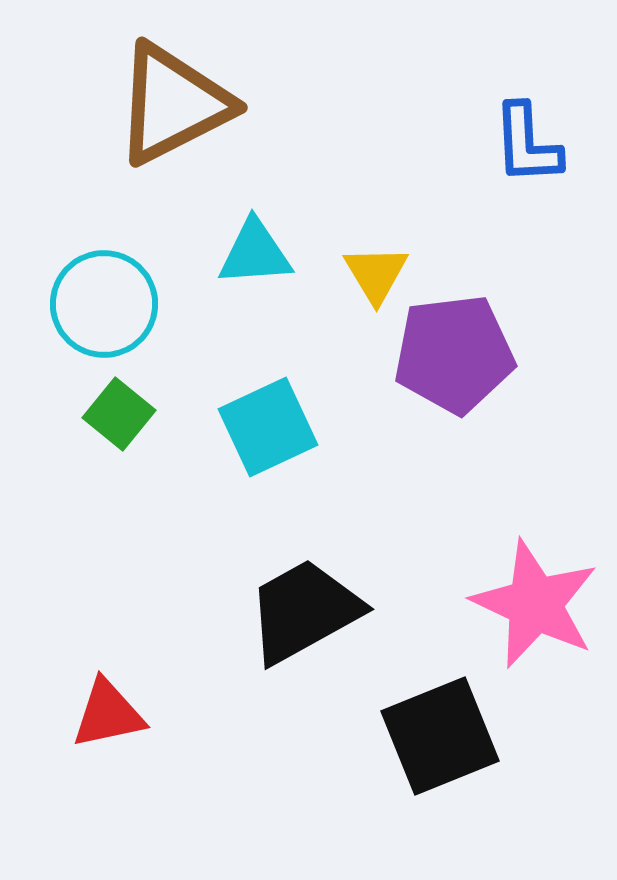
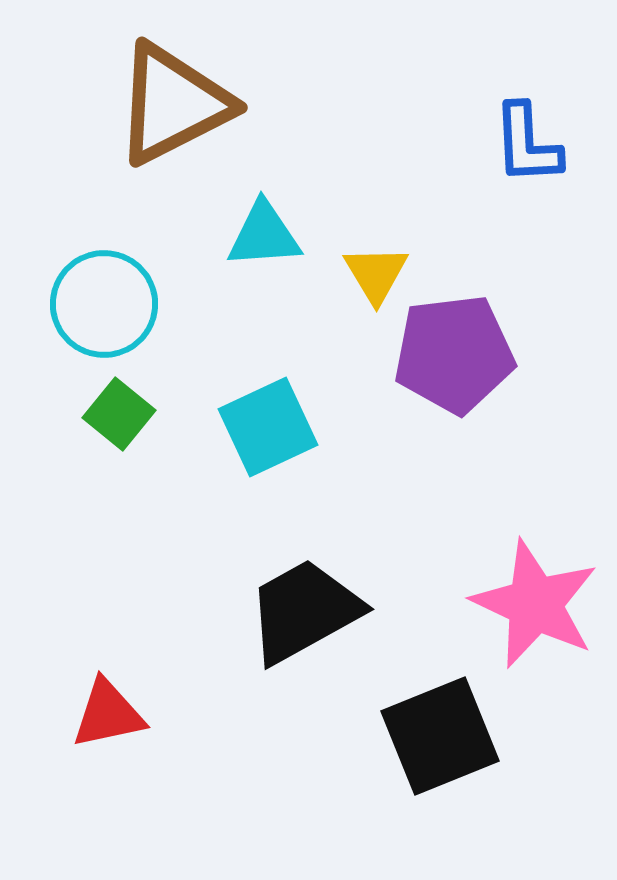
cyan triangle: moved 9 px right, 18 px up
